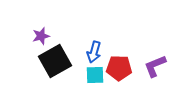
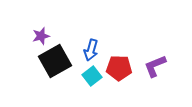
blue arrow: moved 3 px left, 2 px up
cyan square: moved 3 px left, 1 px down; rotated 36 degrees counterclockwise
